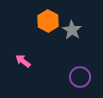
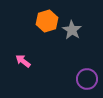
orange hexagon: moved 1 px left; rotated 15 degrees clockwise
purple circle: moved 7 px right, 2 px down
